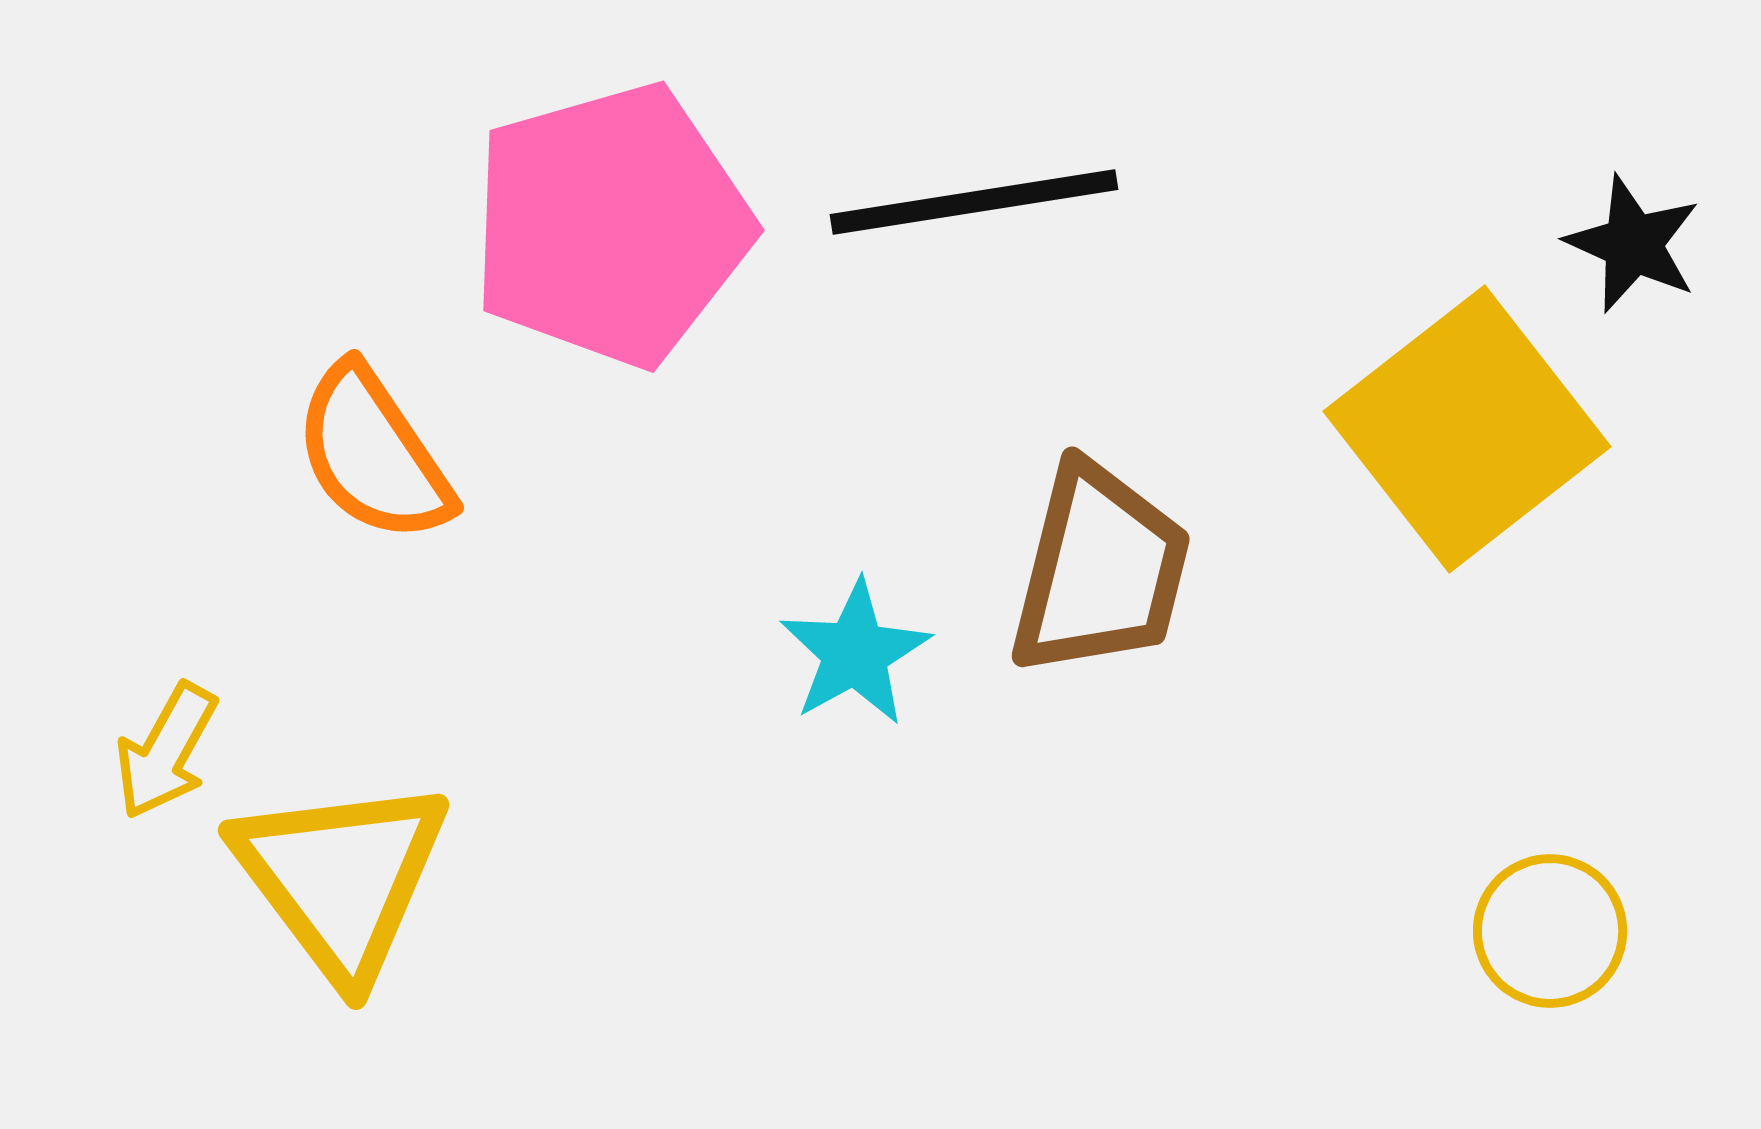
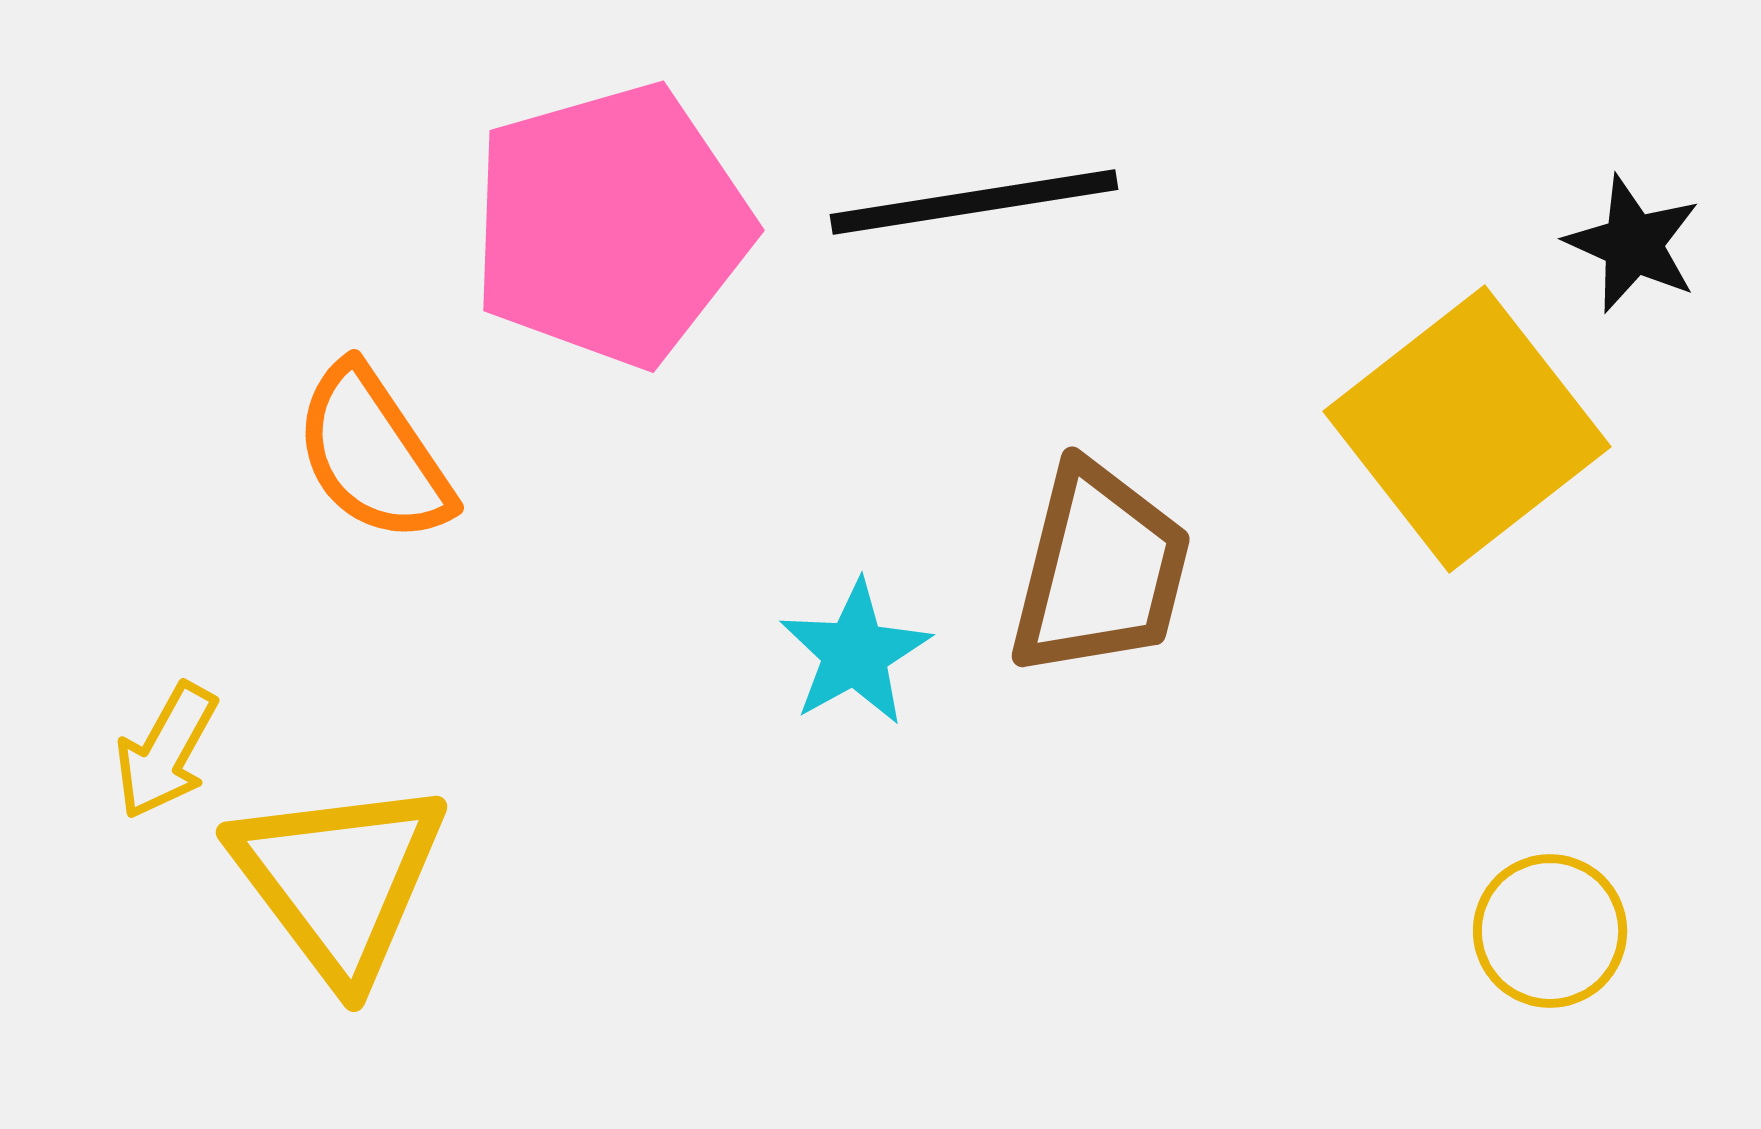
yellow triangle: moved 2 px left, 2 px down
